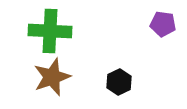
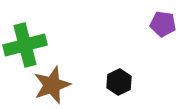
green cross: moved 25 px left, 14 px down; rotated 18 degrees counterclockwise
brown star: moved 8 px down
